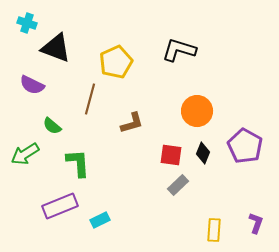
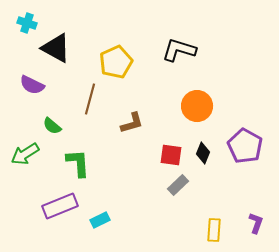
black triangle: rotated 8 degrees clockwise
orange circle: moved 5 px up
